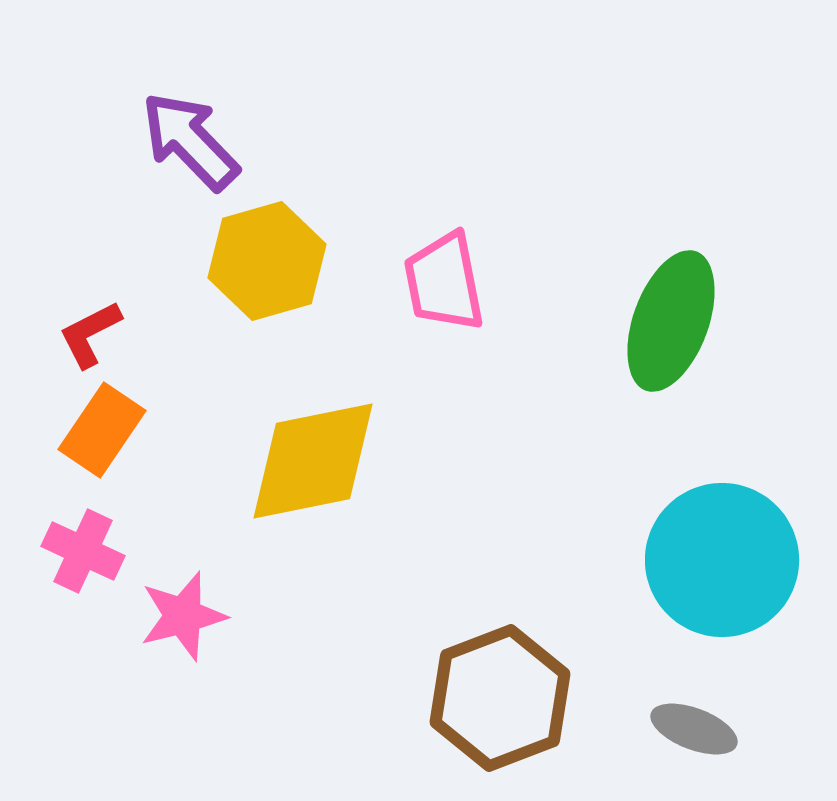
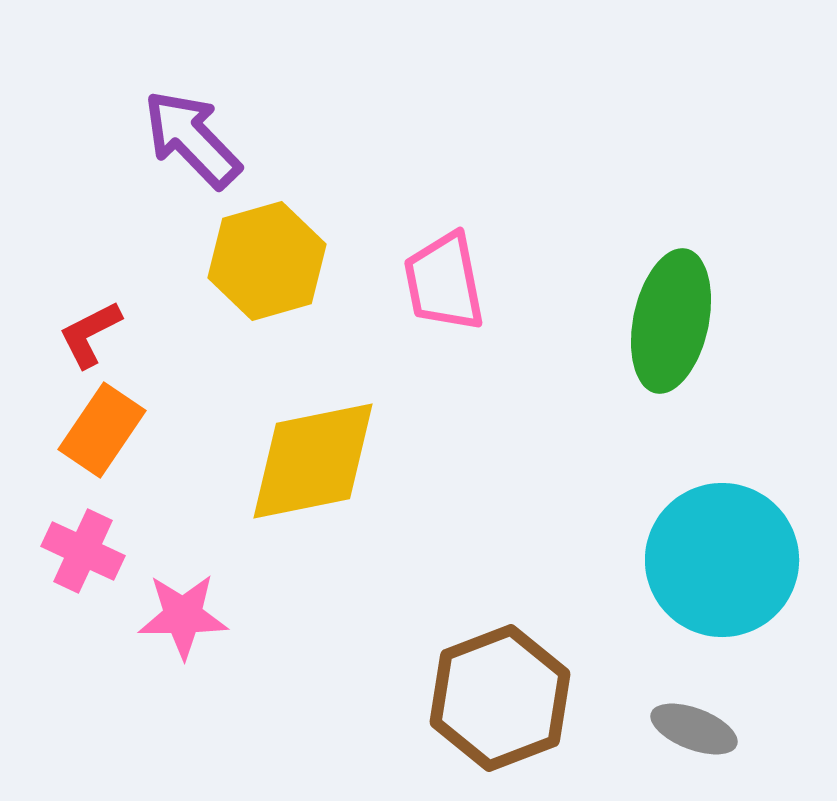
purple arrow: moved 2 px right, 2 px up
green ellipse: rotated 8 degrees counterclockwise
pink star: rotated 14 degrees clockwise
